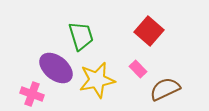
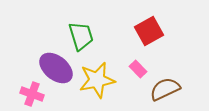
red square: rotated 20 degrees clockwise
